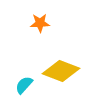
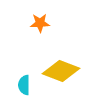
cyan semicircle: rotated 42 degrees counterclockwise
